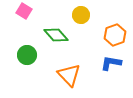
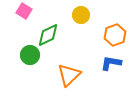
green diamond: moved 8 px left; rotated 75 degrees counterclockwise
green circle: moved 3 px right
orange triangle: rotated 30 degrees clockwise
